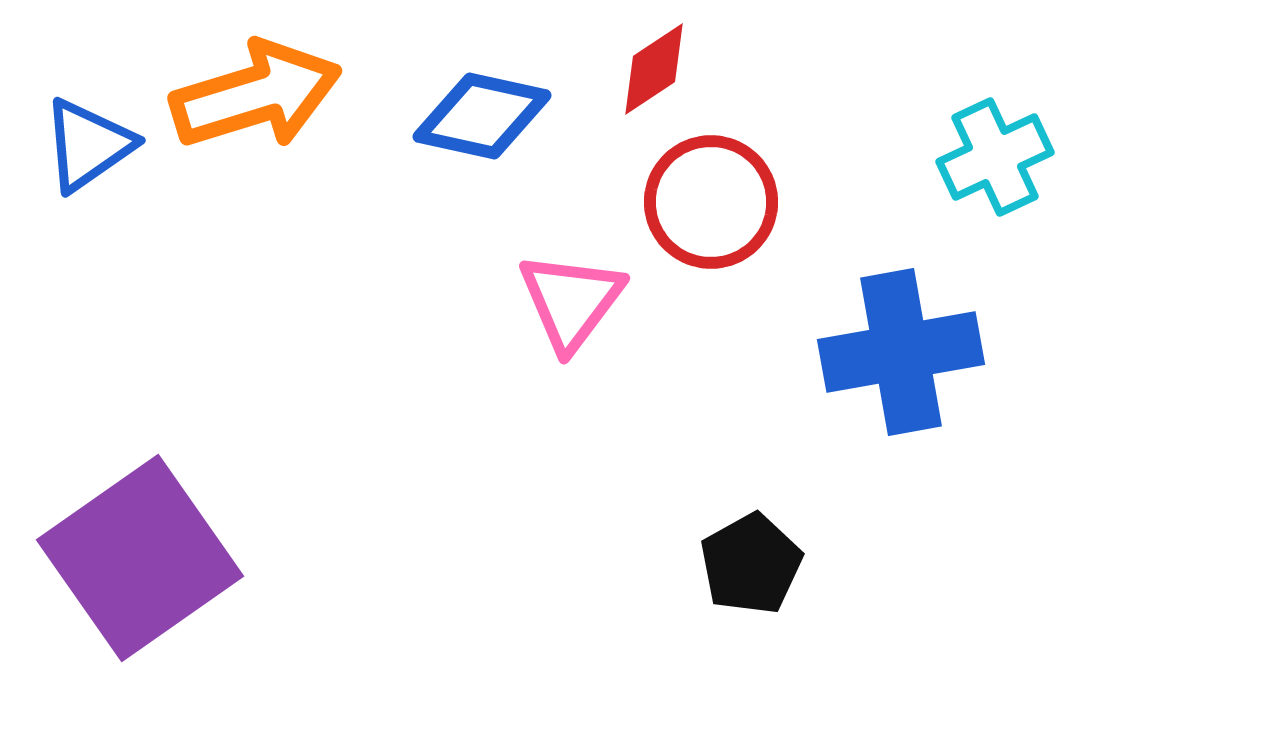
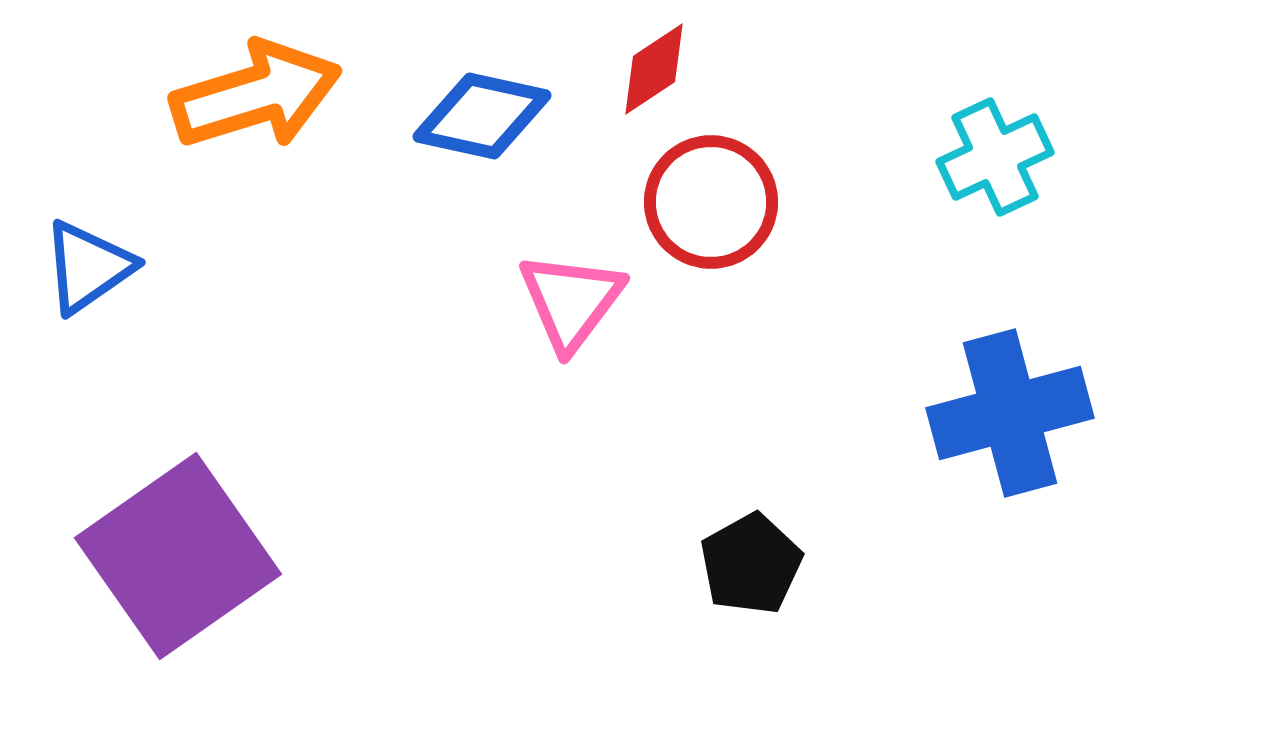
blue triangle: moved 122 px down
blue cross: moved 109 px right, 61 px down; rotated 5 degrees counterclockwise
purple square: moved 38 px right, 2 px up
